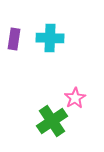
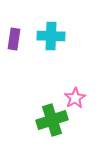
cyan cross: moved 1 px right, 2 px up
green cross: moved 1 px up; rotated 16 degrees clockwise
